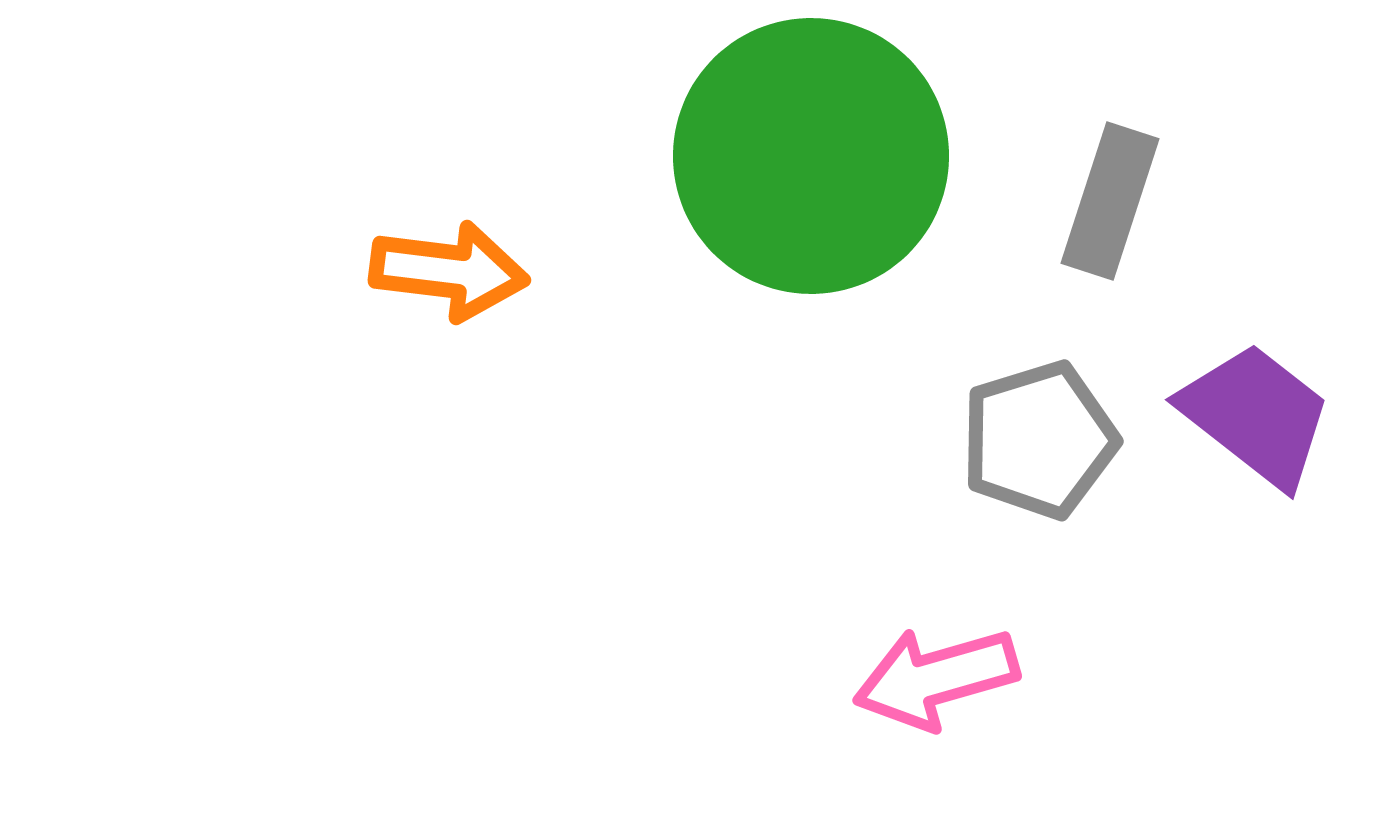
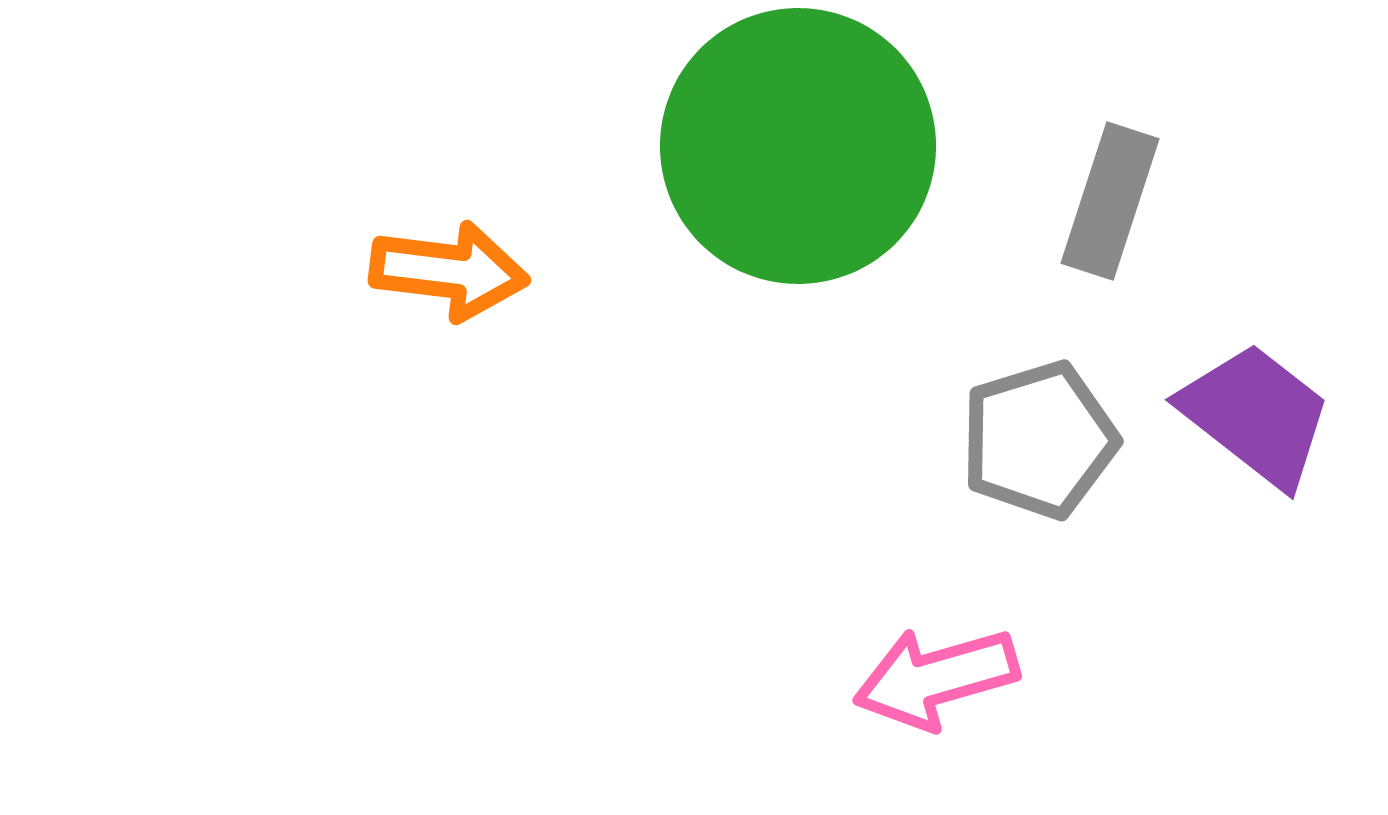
green circle: moved 13 px left, 10 px up
